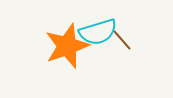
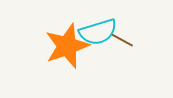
brown line: rotated 20 degrees counterclockwise
